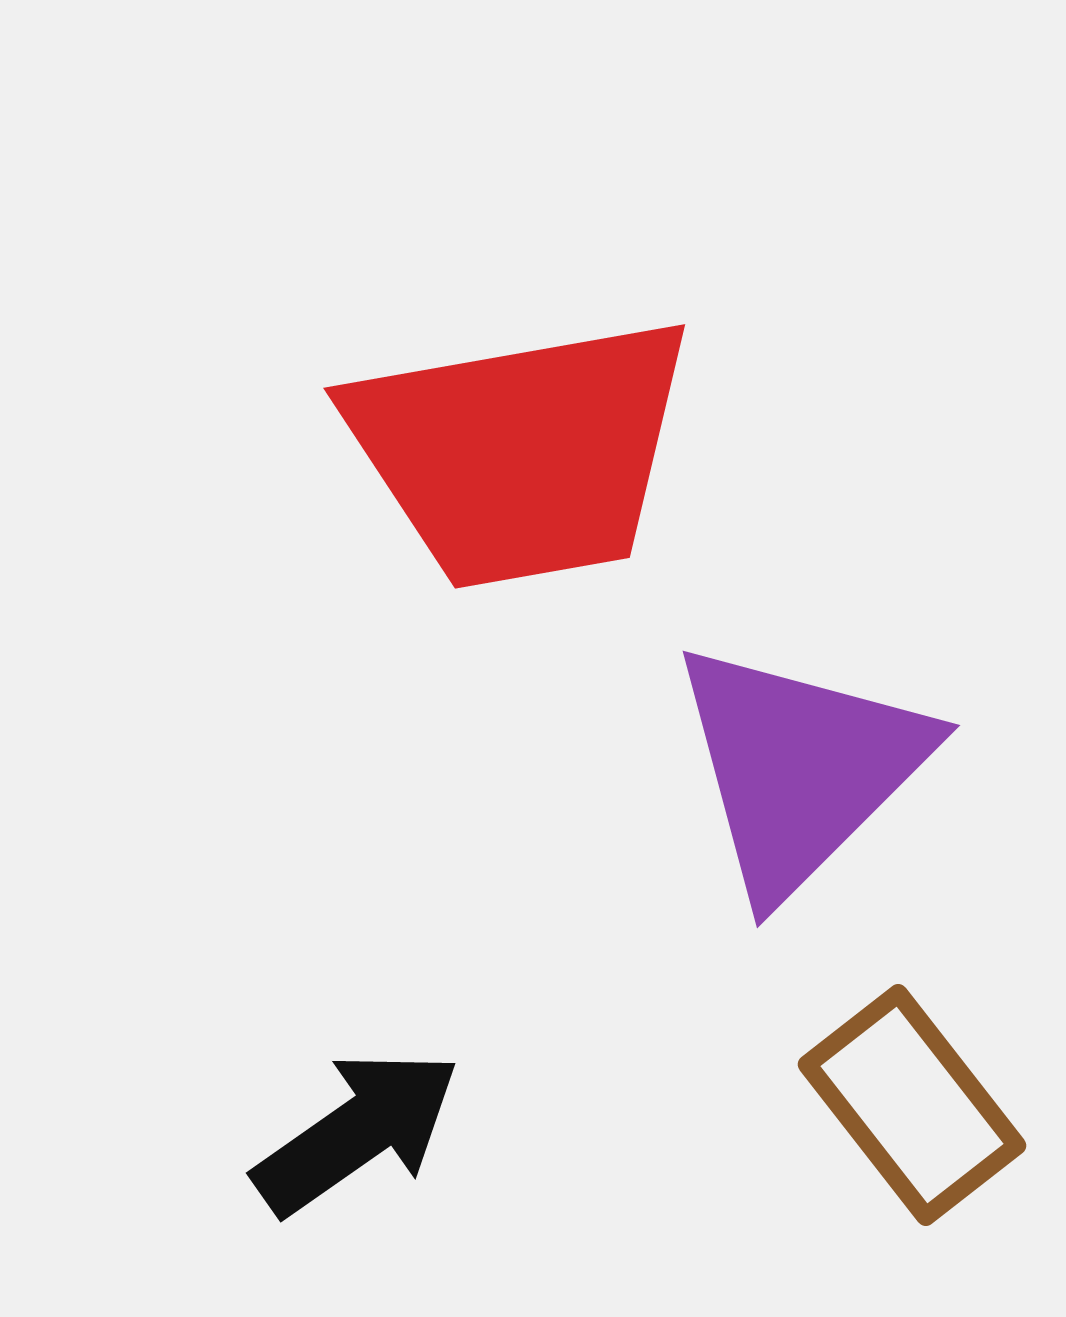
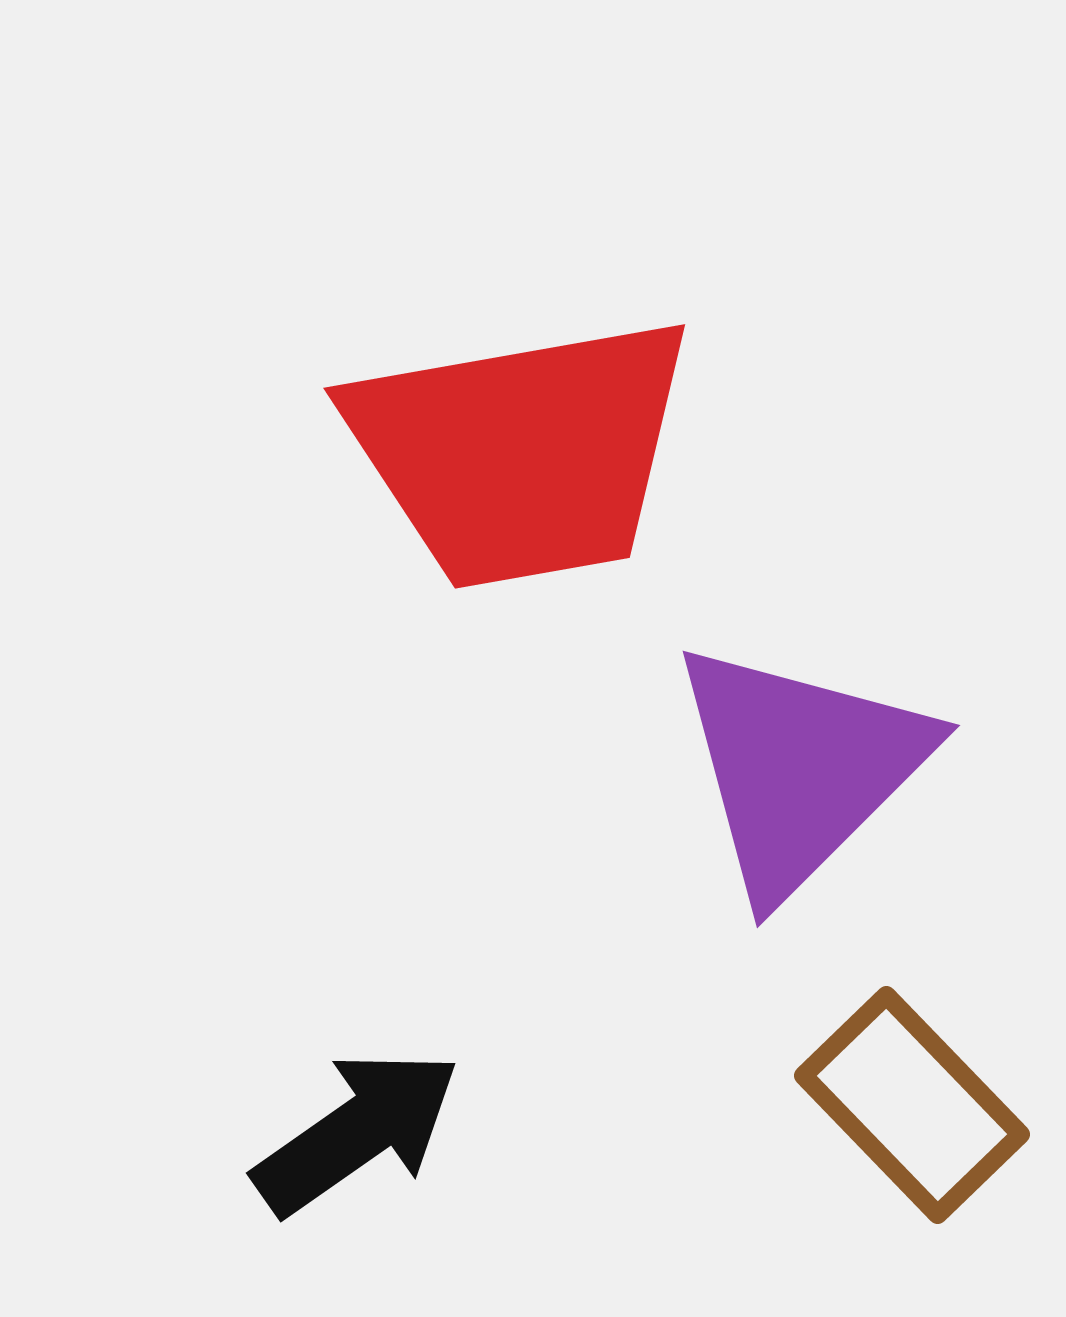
brown rectangle: rotated 6 degrees counterclockwise
